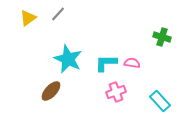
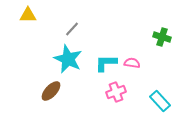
gray line: moved 14 px right, 15 px down
yellow triangle: moved 3 px up; rotated 36 degrees clockwise
